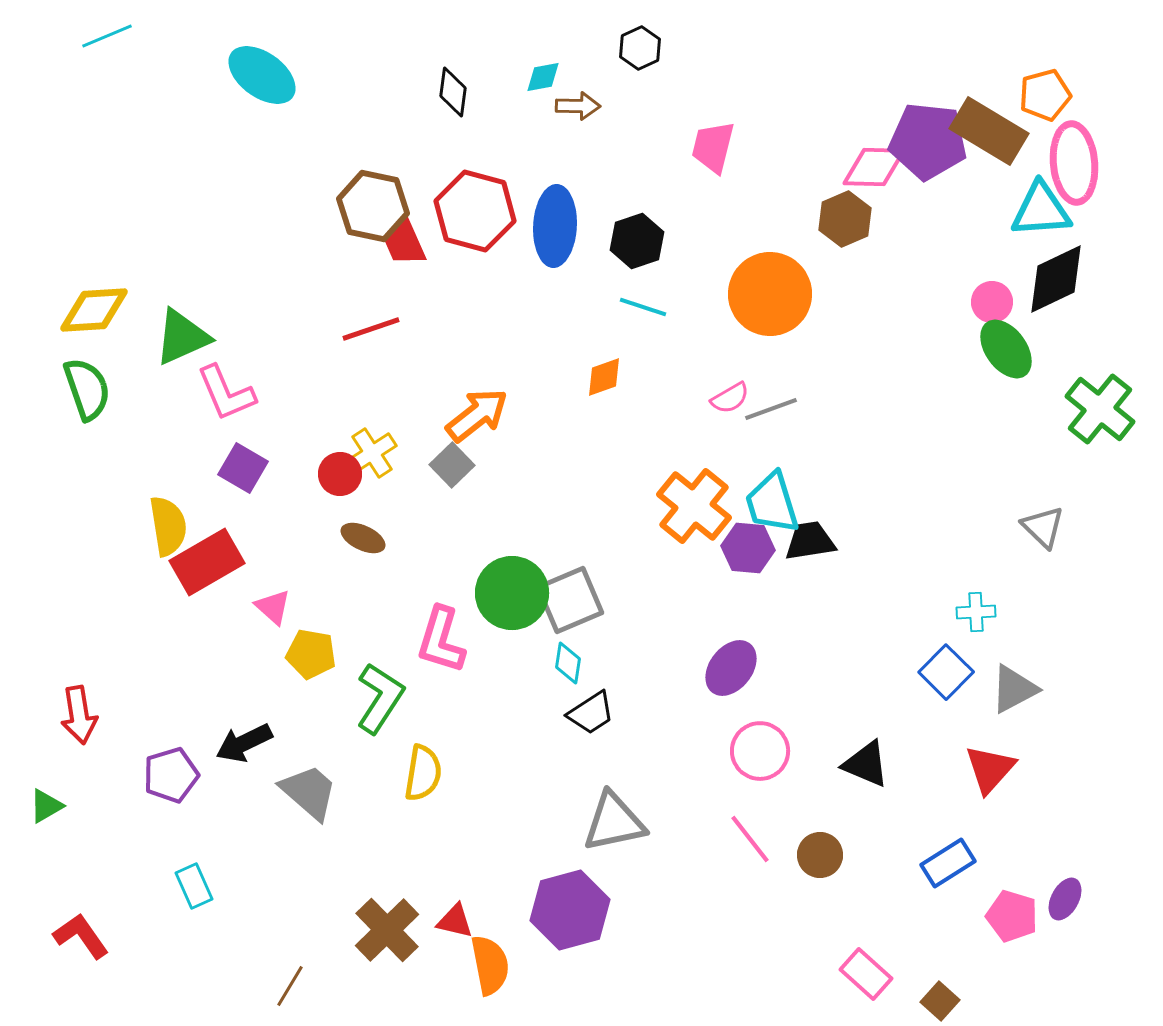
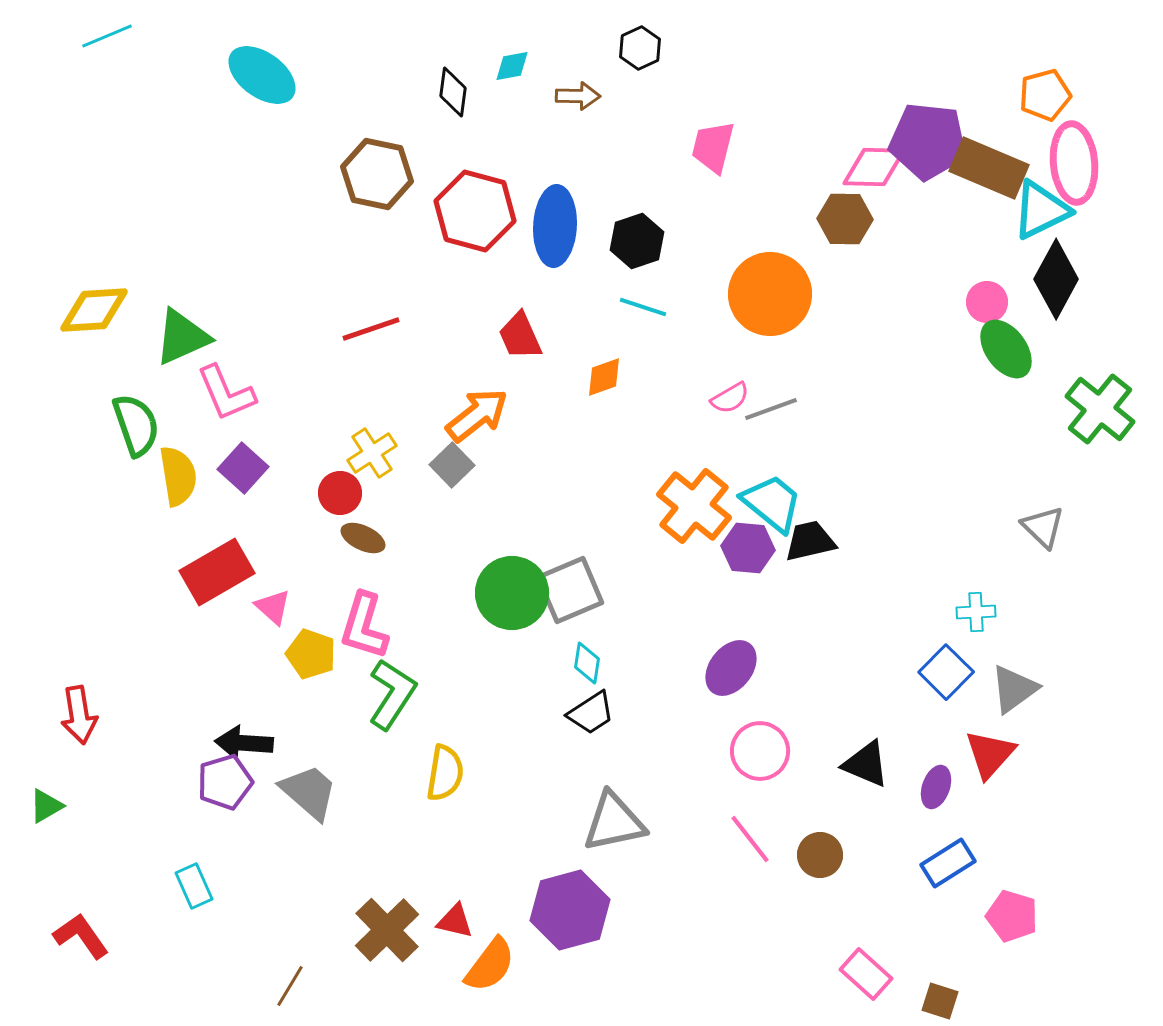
cyan diamond at (543, 77): moved 31 px left, 11 px up
brown arrow at (578, 106): moved 10 px up
brown rectangle at (989, 131): moved 37 px down; rotated 8 degrees counterclockwise
brown hexagon at (373, 206): moved 4 px right, 32 px up
cyan triangle at (1041, 210): rotated 22 degrees counterclockwise
brown hexagon at (845, 219): rotated 24 degrees clockwise
red trapezoid at (404, 242): moved 116 px right, 94 px down
black diamond at (1056, 279): rotated 36 degrees counterclockwise
pink circle at (992, 302): moved 5 px left
green semicircle at (87, 389): moved 49 px right, 36 px down
purple square at (243, 468): rotated 12 degrees clockwise
red circle at (340, 474): moved 19 px down
cyan trapezoid at (772, 503): rotated 146 degrees clockwise
yellow semicircle at (168, 526): moved 10 px right, 50 px up
black trapezoid at (810, 541): rotated 4 degrees counterclockwise
red rectangle at (207, 562): moved 10 px right, 10 px down
gray square at (570, 600): moved 10 px up
pink L-shape at (441, 640): moved 77 px left, 14 px up
yellow pentagon at (311, 654): rotated 9 degrees clockwise
cyan diamond at (568, 663): moved 19 px right
gray triangle at (1014, 689): rotated 8 degrees counterclockwise
green L-shape at (380, 698): moved 12 px right, 4 px up
black arrow at (244, 743): rotated 30 degrees clockwise
red triangle at (990, 769): moved 15 px up
yellow semicircle at (423, 773): moved 22 px right
purple pentagon at (171, 775): moved 54 px right, 7 px down
purple ellipse at (1065, 899): moved 129 px left, 112 px up; rotated 9 degrees counterclockwise
orange semicircle at (490, 965): rotated 48 degrees clockwise
brown square at (940, 1001): rotated 24 degrees counterclockwise
